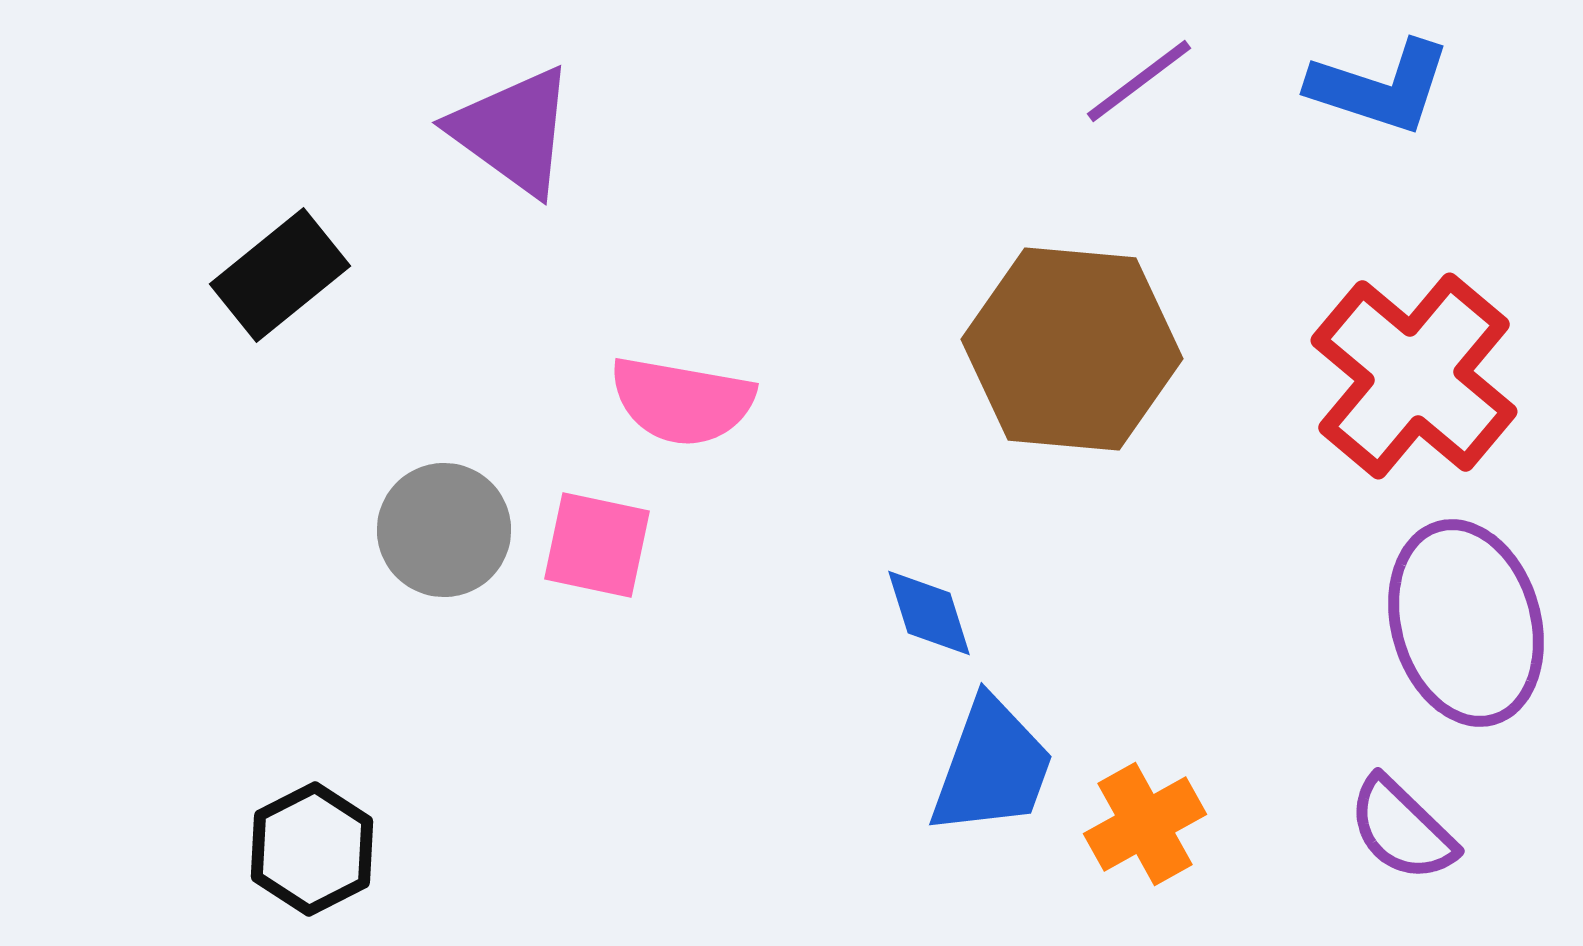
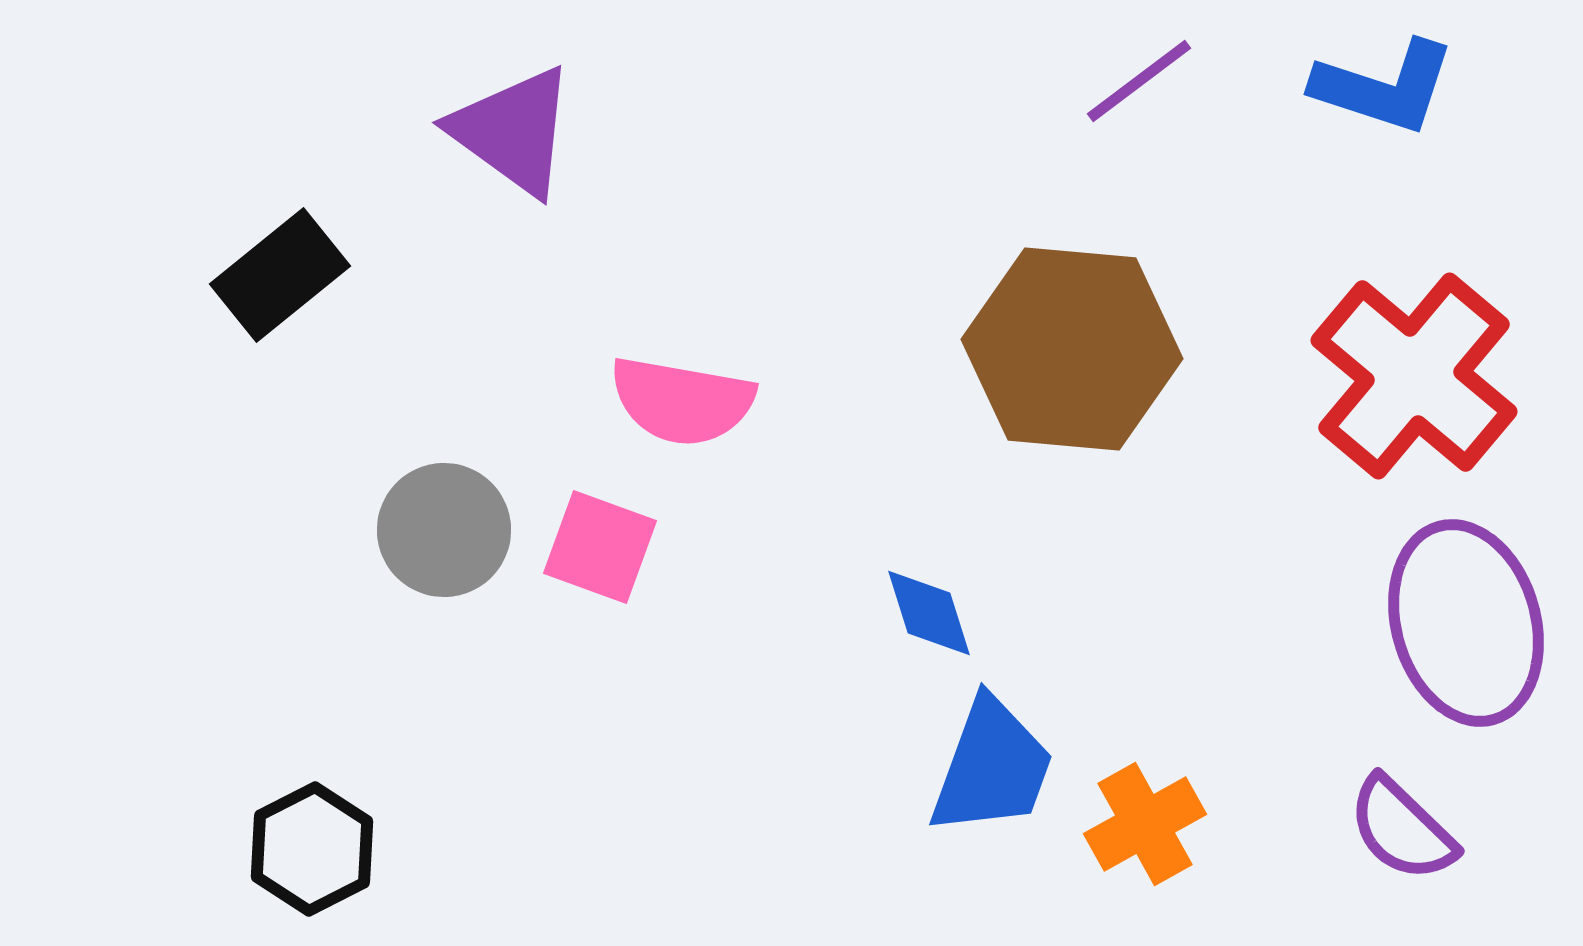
blue L-shape: moved 4 px right
pink square: moved 3 px right, 2 px down; rotated 8 degrees clockwise
